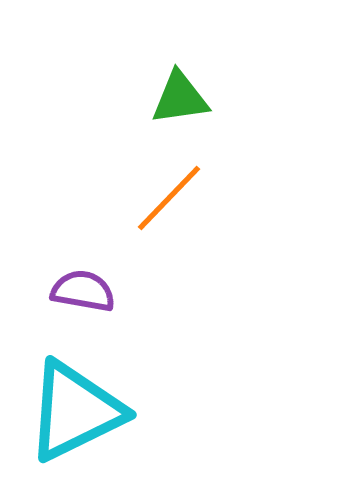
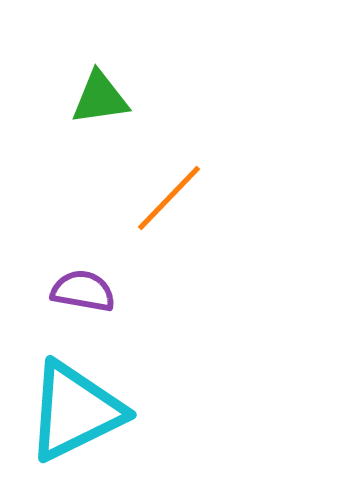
green triangle: moved 80 px left
